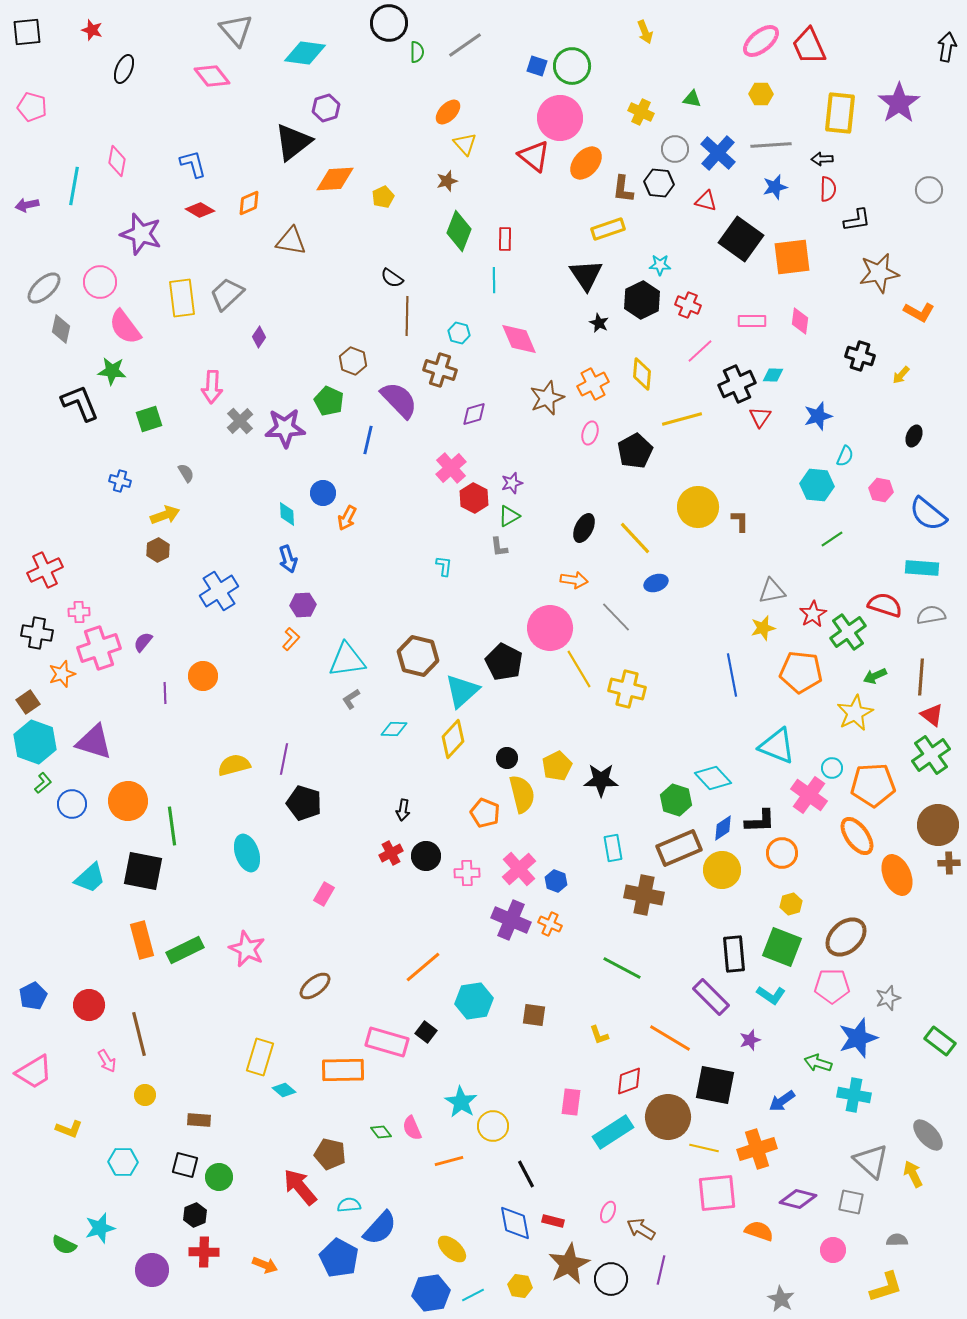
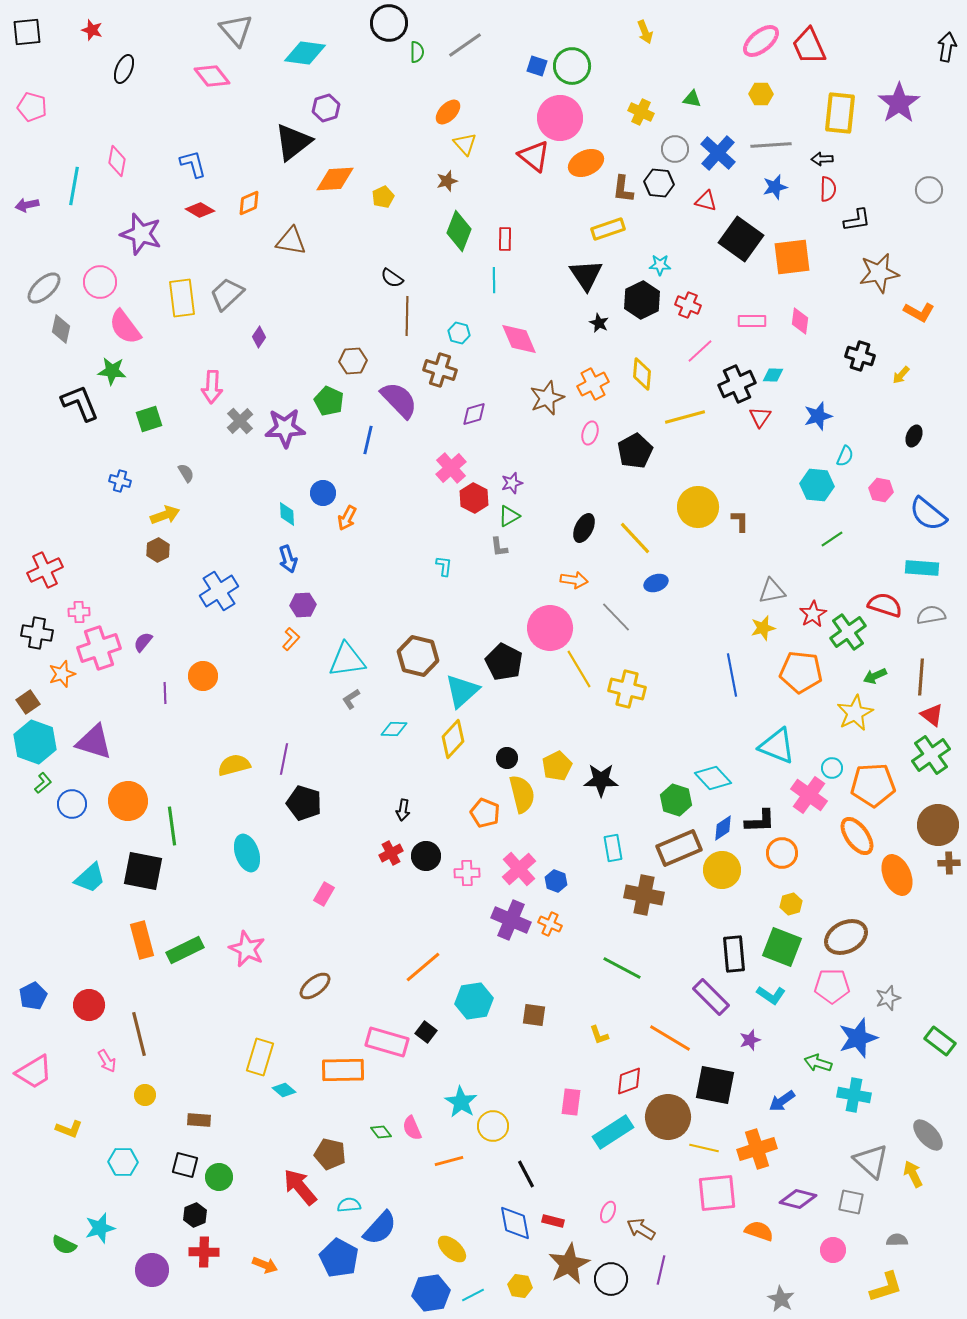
orange ellipse at (586, 163): rotated 24 degrees clockwise
brown hexagon at (353, 361): rotated 24 degrees counterclockwise
yellow line at (682, 419): moved 3 px right, 2 px up
brown ellipse at (846, 937): rotated 15 degrees clockwise
